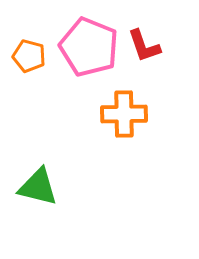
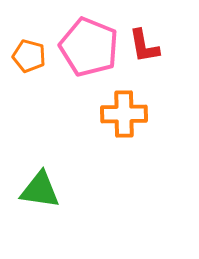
red L-shape: rotated 9 degrees clockwise
green triangle: moved 2 px right, 3 px down; rotated 6 degrees counterclockwise
